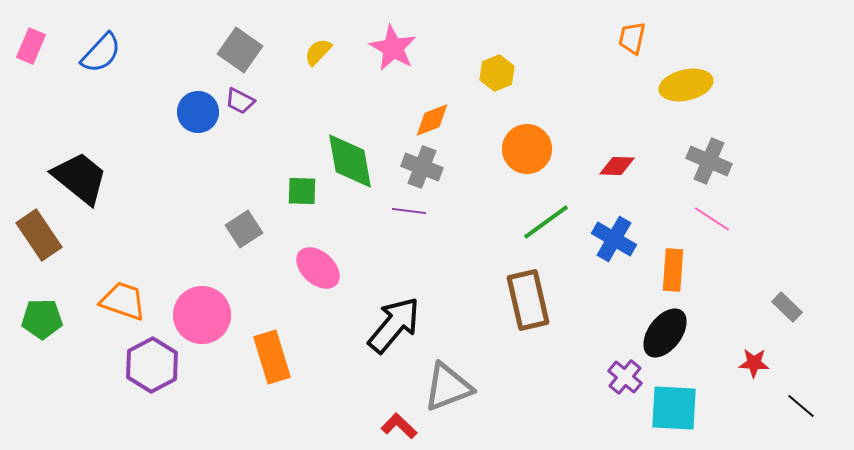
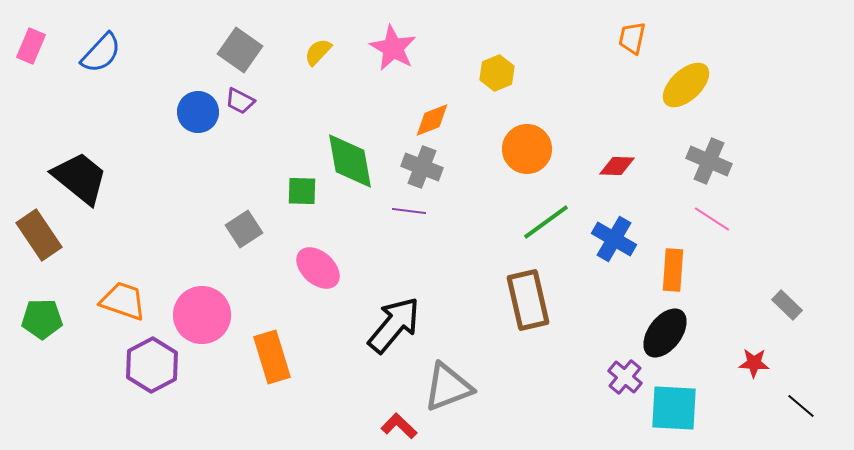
yellow ellipse at (686, 85): rotated 30 degrees counterclockwise
gray rectangle at (787, 307): moved 2 px up
